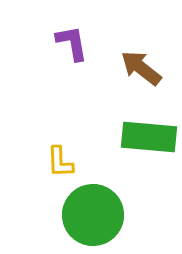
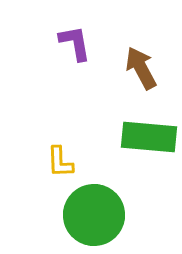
purple L-shape: moved 3 px right
brown arrow: rotated 24 degrees clockwise
green circle: moved 1 px right
